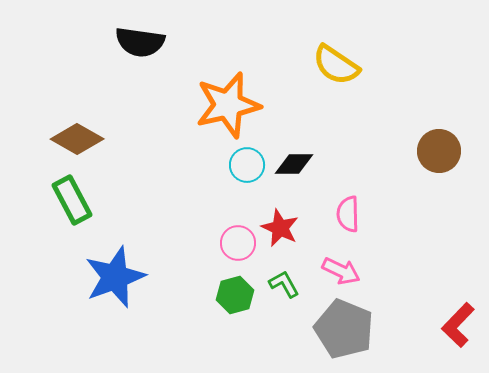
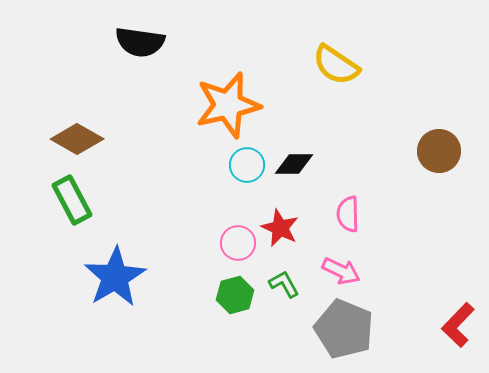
blue star: rotated 10 degrees counterclockwise
